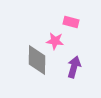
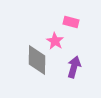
pink star: rotated 24 degrees clockwise
